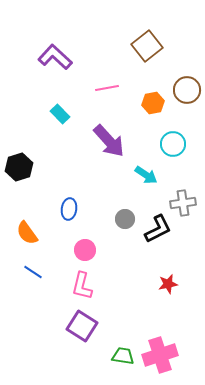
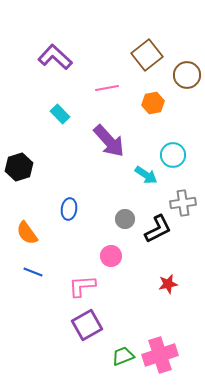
brown square: moved 9 px down
brown circle: moved 15 px up
cyan circle: moved 11 px down
pink circle: moved 26 px right, 6 px down
blue line: rotated 12 degrees counterclockwise
pink L-shape: rotated 72 degrees clockwise
purple square: moved 5 px right, 1 px up; rotated 28 degrees clockwise
green trapezoid: rotated 30 degrees counterclockwise
